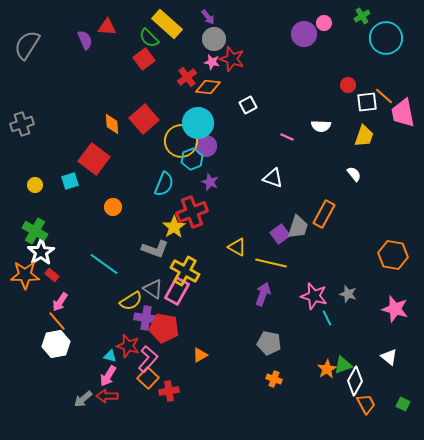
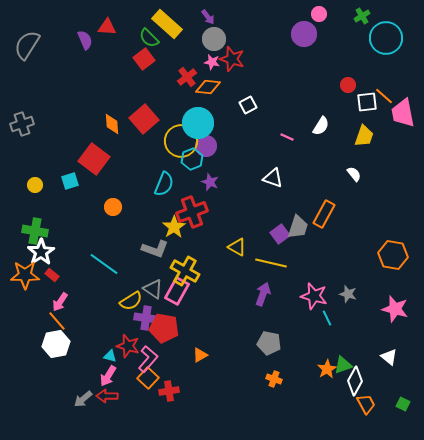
pink circle at (324, 23): moved 5 px left, 9 px up
white semicircle at (321, 126): rotated 60 degrees counterclockwise
green cross at (35, 231): rotated 20 degrees counterclockwise
